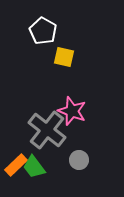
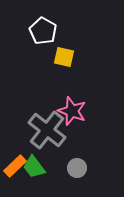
gray circle: moved 2 px left, 8 px down
orange rectangle: moved 1 px left, 1 px down
